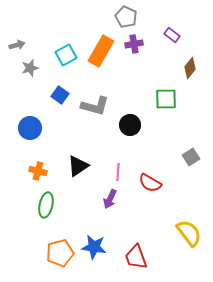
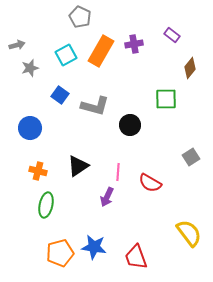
gray pentagon: moved 46 px left
purple arrow: moved 3 px left, 2 px up
